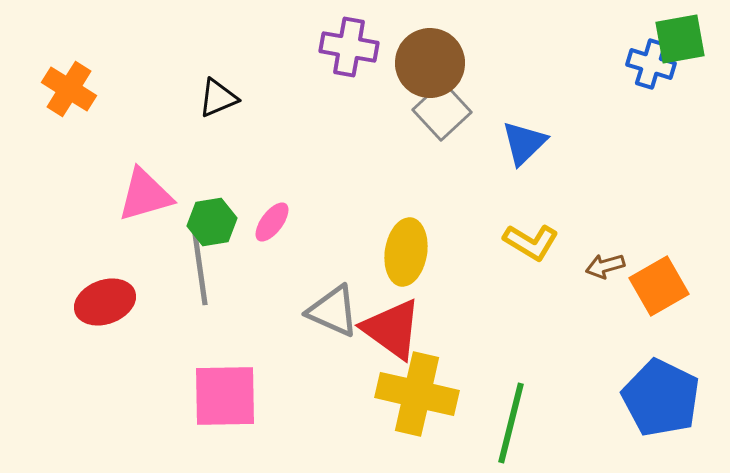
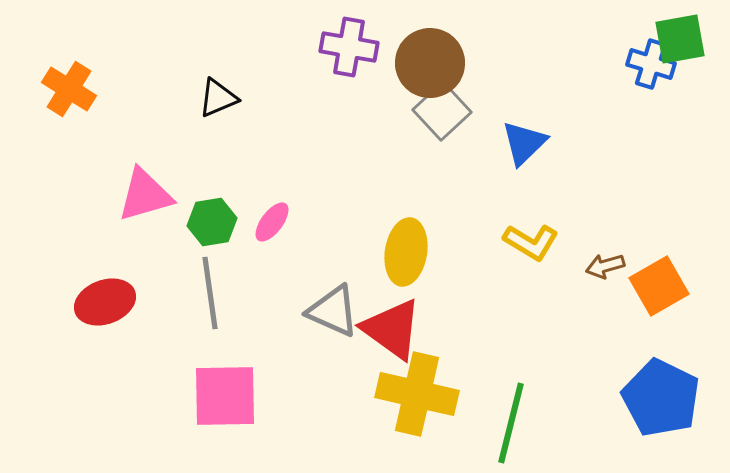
gray line: moved 10 px right, 24 px down
